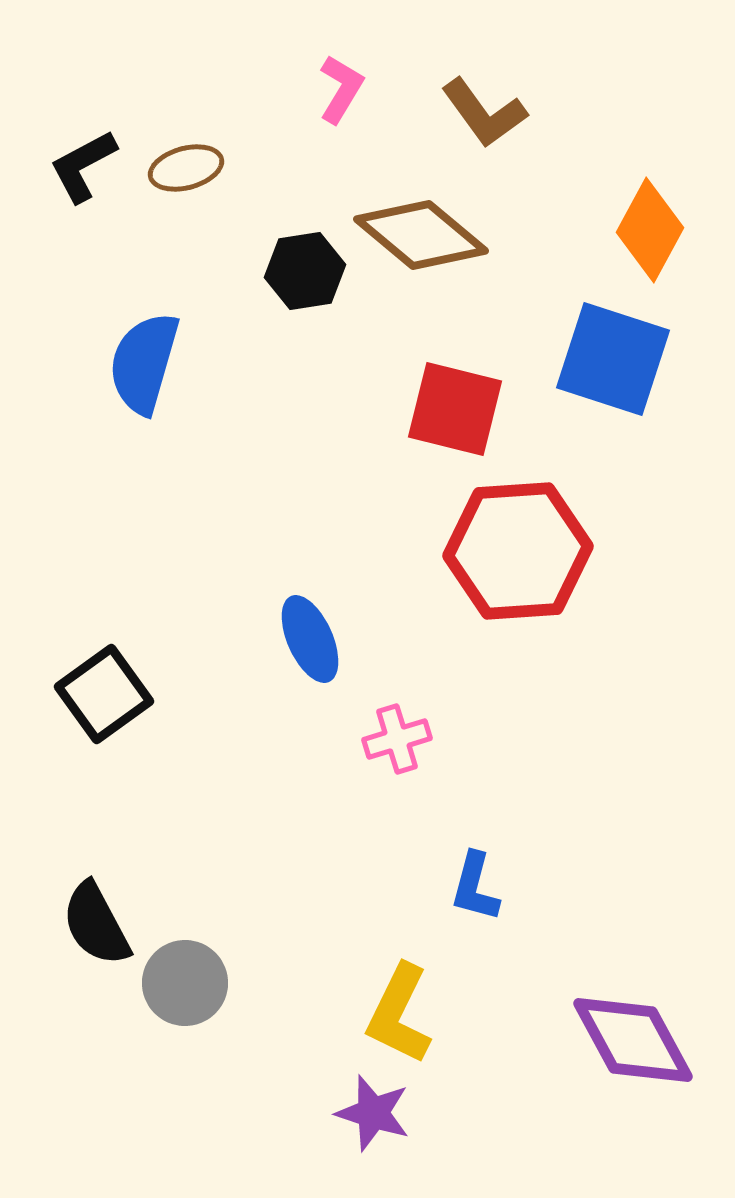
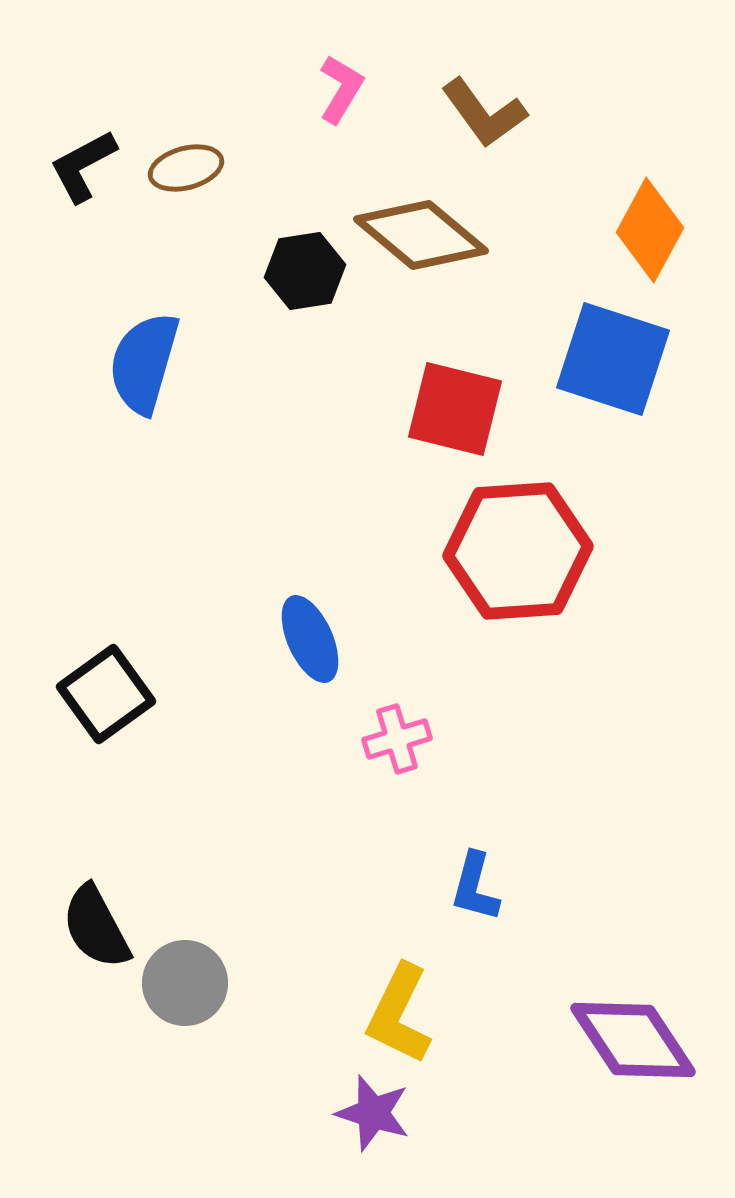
black square: moved 2 px right
black semicircle: moved 3 px down
purple diamond: rotated 5 degrees counterclockwise
